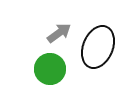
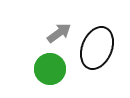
black ellipse: moved 1 px left, 1 px down
